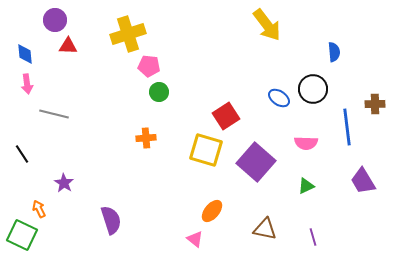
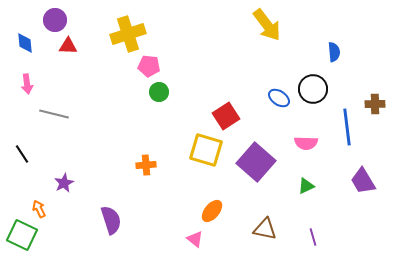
blue diamond: moved 11 px up
orange cross: moved 27 px down
purple star: rotated 12 degrees clockwise
